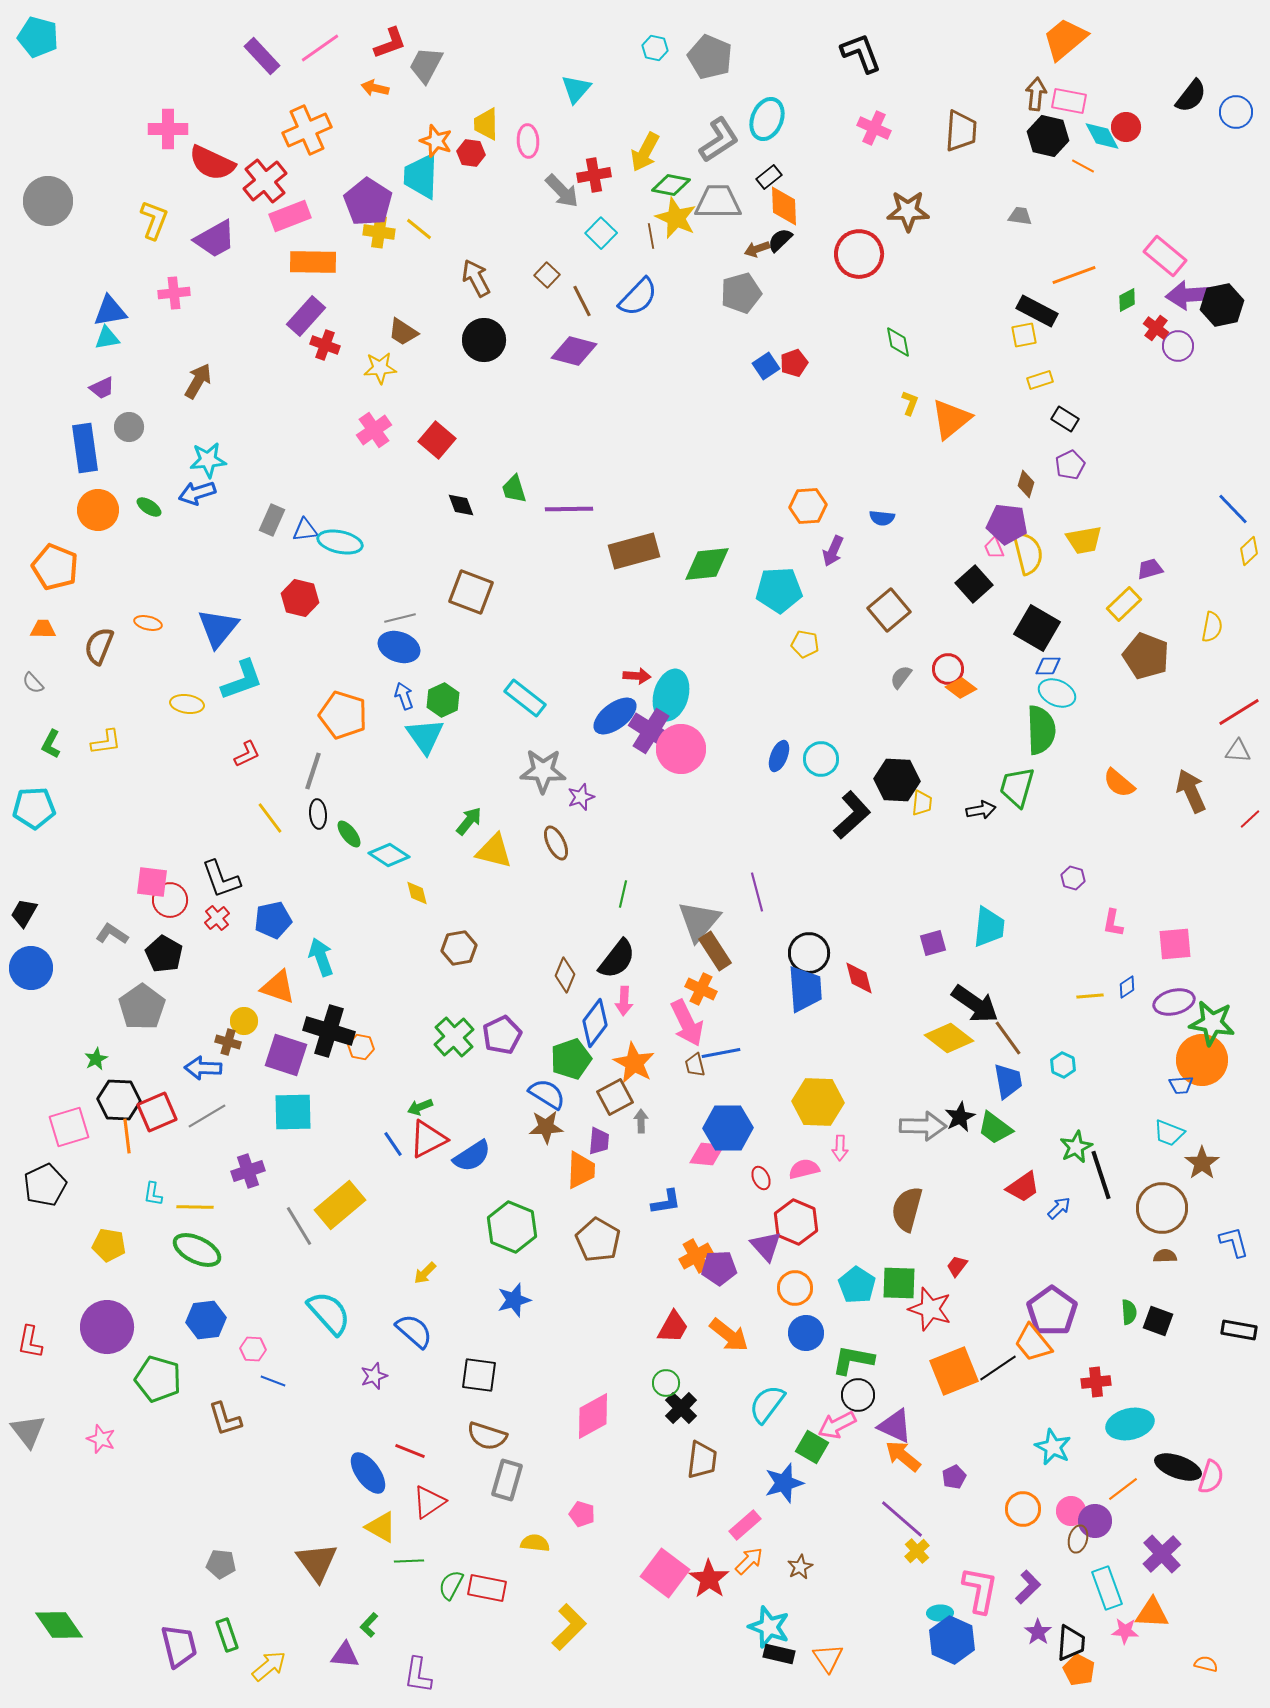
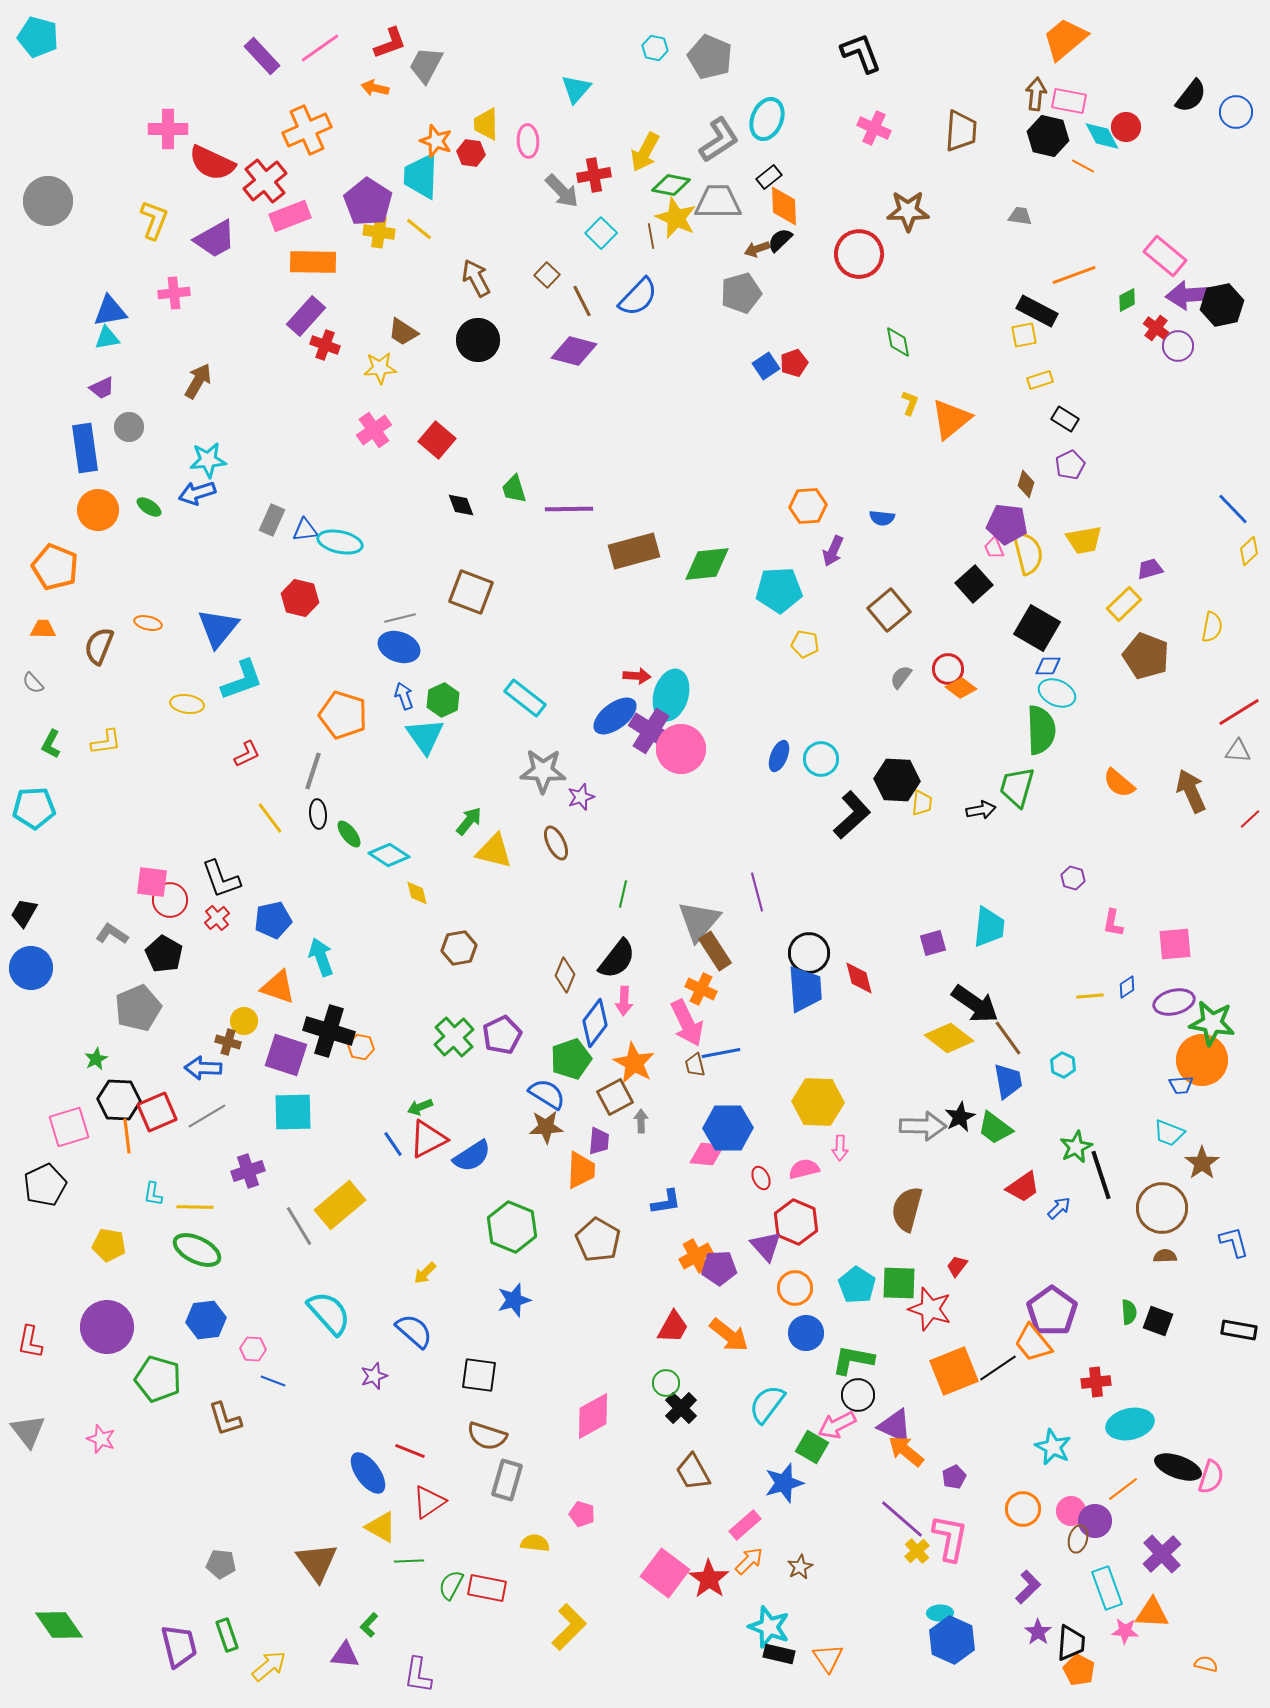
black circle at (484, 340): moved 6 px left
gray pentagon at (142, 1007): moved 4 px left, 1 px down; rotated 12 degrees clockwise
orange arrow at (903, 1456): moved 3 px right, 5 px up
brown trapezoid at (702, 1460): moved 9 px left, 12 px down; rotated 144 degrees clockwise
pink L-shape at (980, 1590): moved 30 px left, 52 px up
